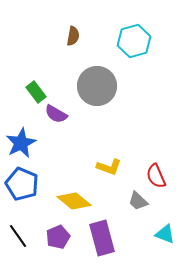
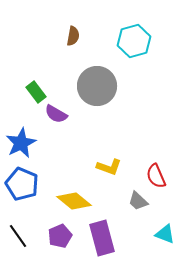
purple pentagon: moved 2 px right, 1 px up
